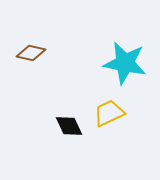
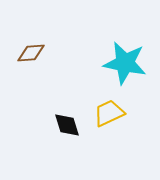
brown diamond: rotated 16 degrees counterclockwise
black diamond: moved 2 px left, 1 px up; rotated 8 degrees clockwise
